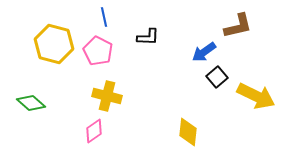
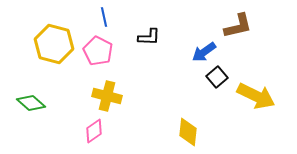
black L-shape: moved 1 px right
